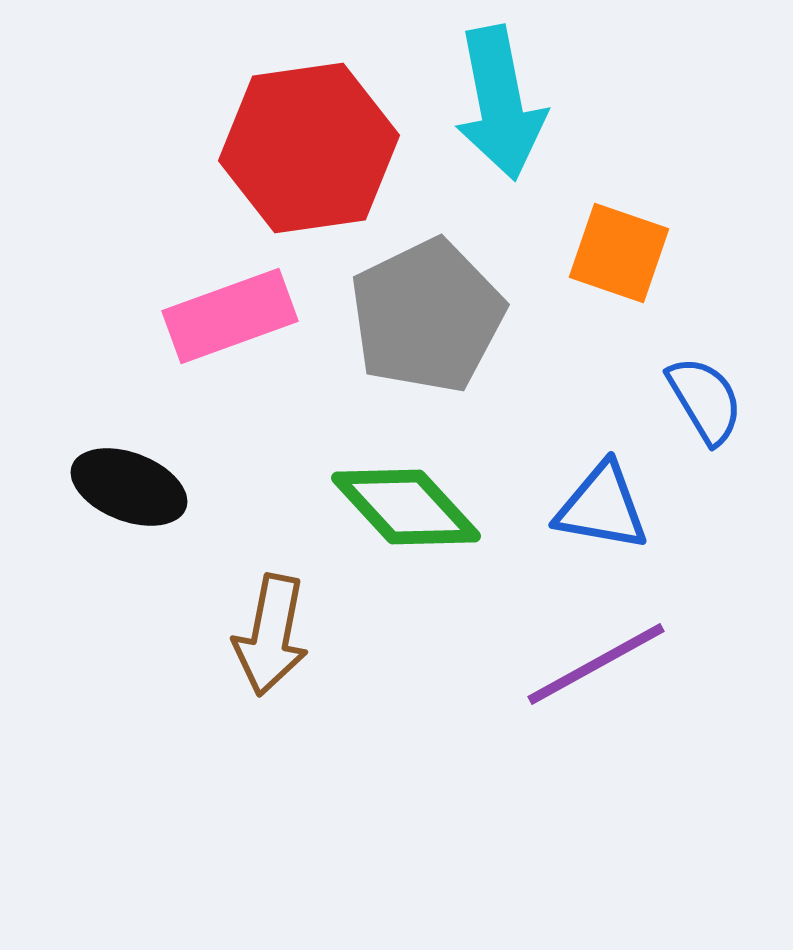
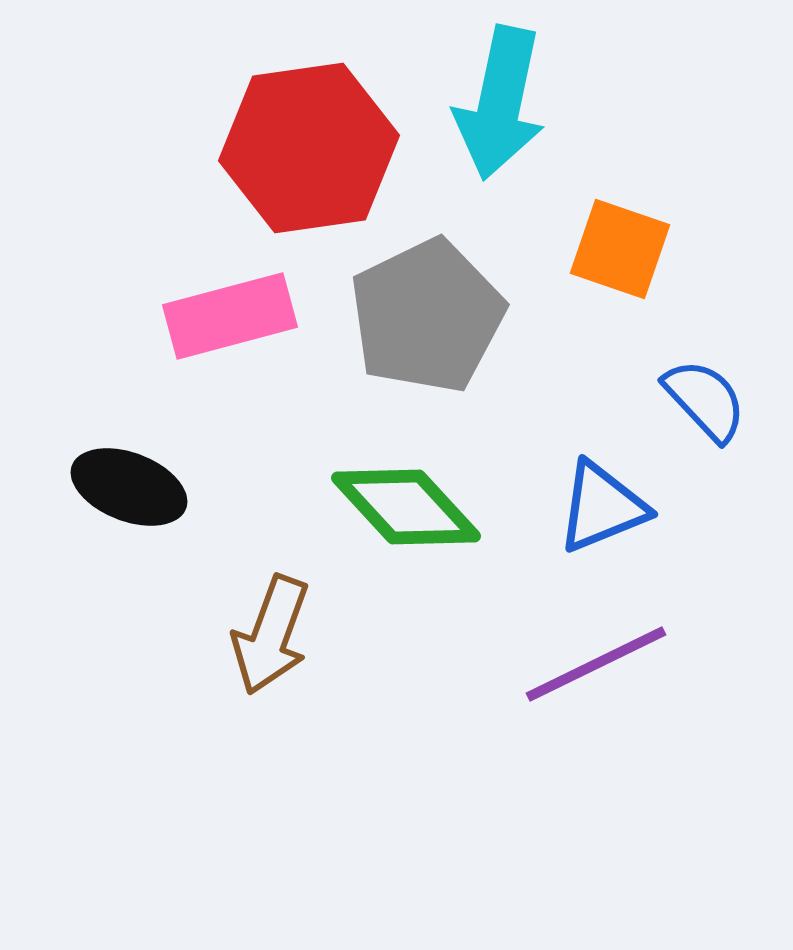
cyan arrow: rotated 23 degrees clockwise
orange square: moved 1 px right, 4 px up
pink rectangle: rotated 5 degrees clockwise
blue semicircle: rotated 12 degrees counterclockwise
blue triangle: rotated 32 degrees counterclockwise
brown arrow: rotated 9 degrees clockwise
purple line: rotated 3 degrees clockwise
